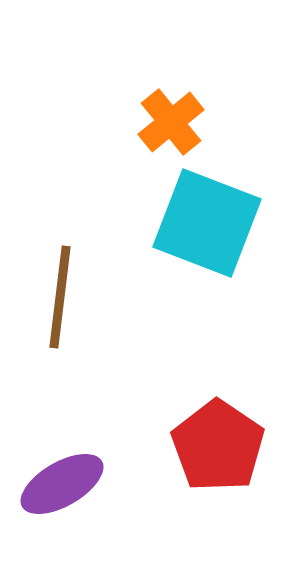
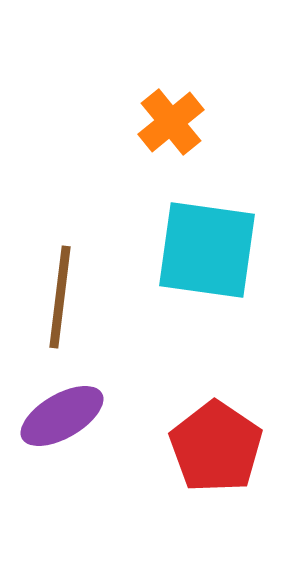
cyan square: moved 27 px down; rotated 13 degrees counterclockwise
red pentagon: moved 2 px left, 1 px down
purple ellipse: moved 68 px up
